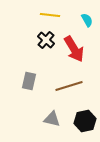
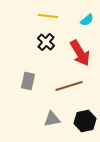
yellow line: moved 2 px left, 1 px down
cyan semicircle: rotated 80 degrees clockwise
black cross: moved 2 px down
red arrow: moved 6 px right, 4 px down
gray rectangle: moved 1 px left
gray triangle: rotated 24 degrees counterclockwise
